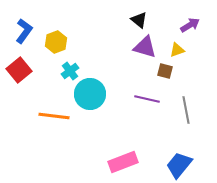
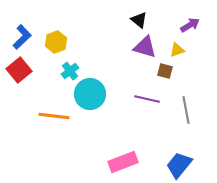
blue L-shape: moved 2 px left, 6 px down; rotated 10 degrees clockwise
